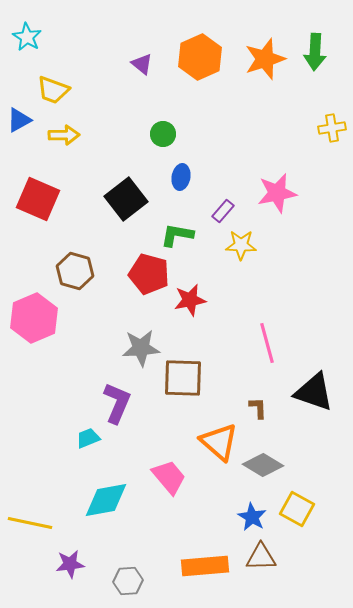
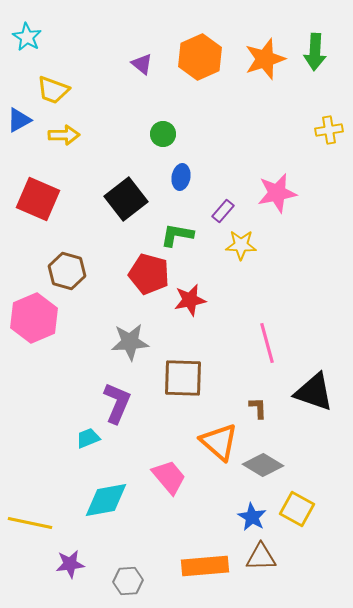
yellow cross: moved 3 px left, 2 px down
brown hexagon: moved 8 px left
gray star: moved 11 px left, 6 px up
